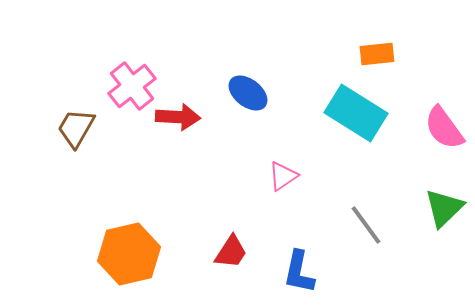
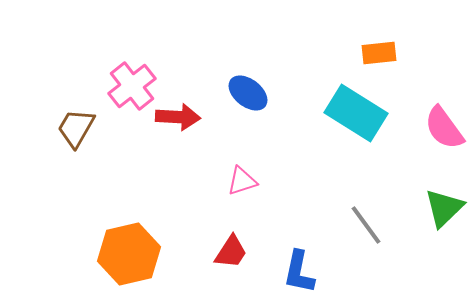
orange rectangle: moved 2 px right, 1 px up
pink triangle: moved 41 px left, 5 px down; rotated 16 degrees clockwise
